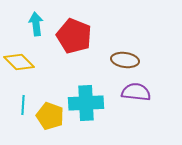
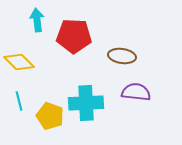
cyan arrow: moved 1 px right, 4 px up
red pentagon: rotated 20 degrees counterclockwise
brown ellipse: moved 3 px left, 4 px up
cyan line: moved 4 px left, 4 px up; rotated 18 degrees counterclockwise
